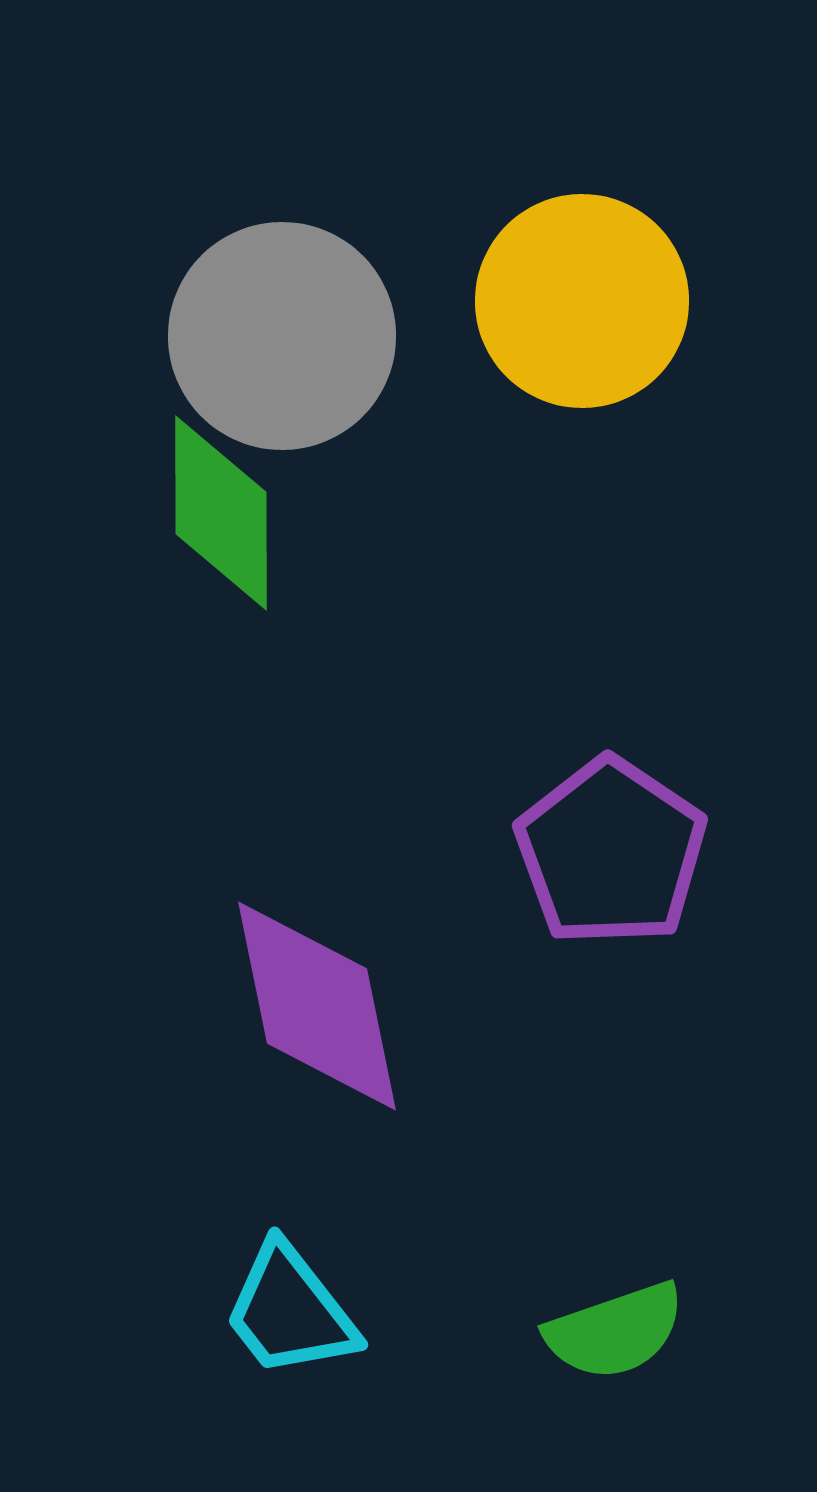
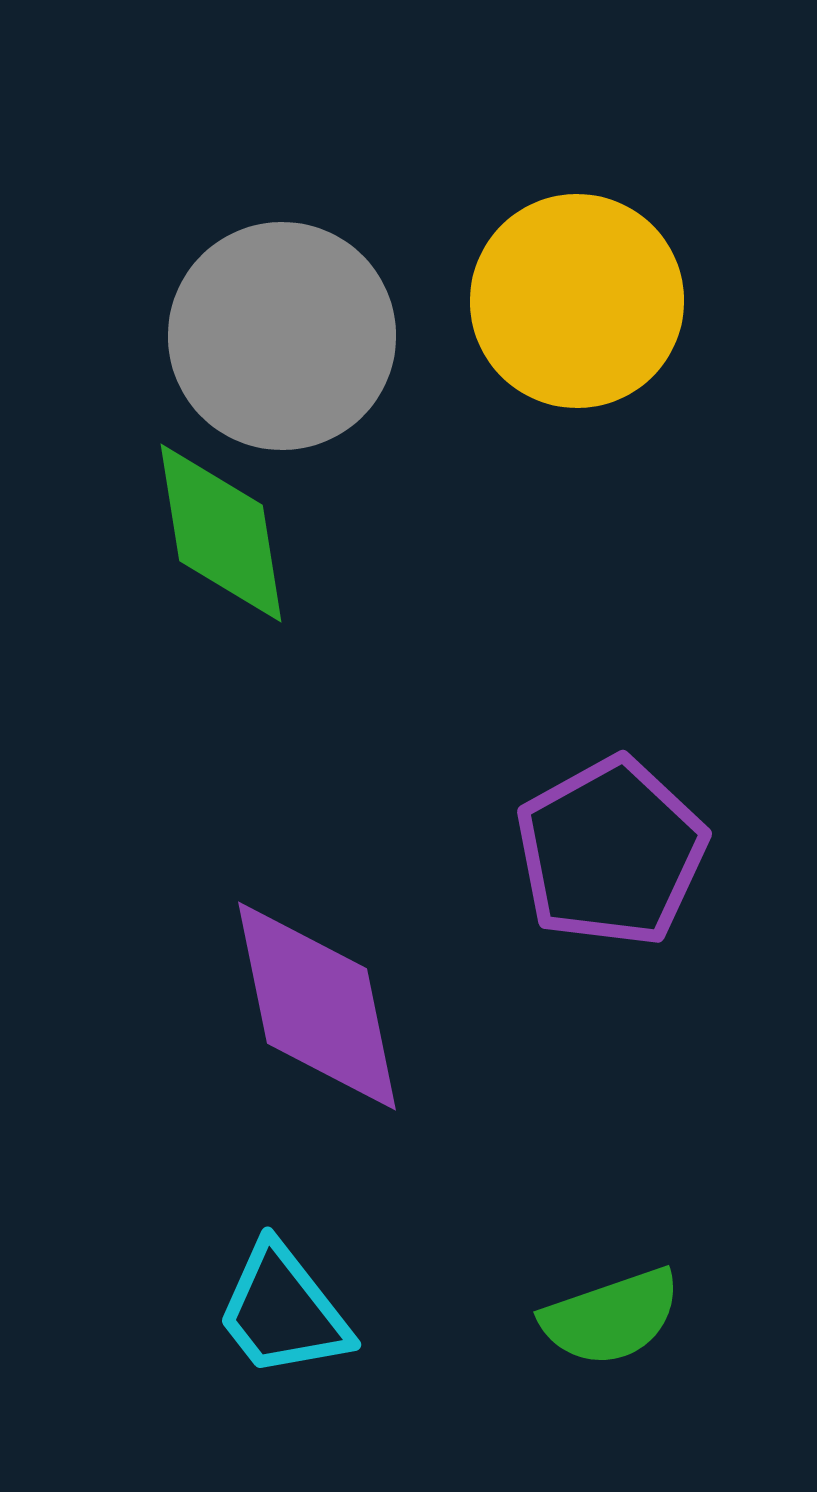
yellow circle: moved 5 px left
green diamond: moved 20 px down; rotated 9 degrees counterclockwise
purple pentagon: rotated 9 degrees clockwise
cyan trapezoid: moved 7 px left
green semicircle: moved 4 px left, 14 px up
